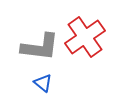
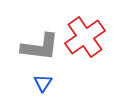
blue triangle: rotated 24 degrees clockwise
